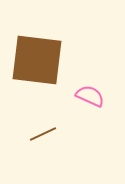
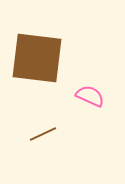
brown square: moved 2 px up
